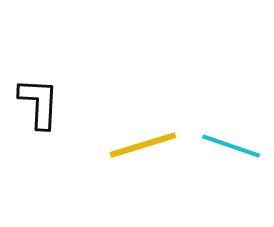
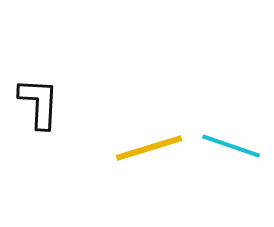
yellow line: moved 6 px right, 3 px down
